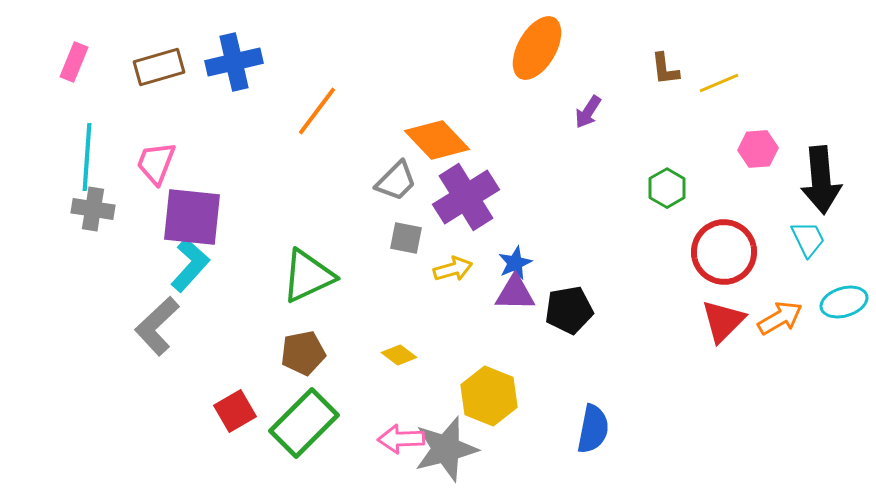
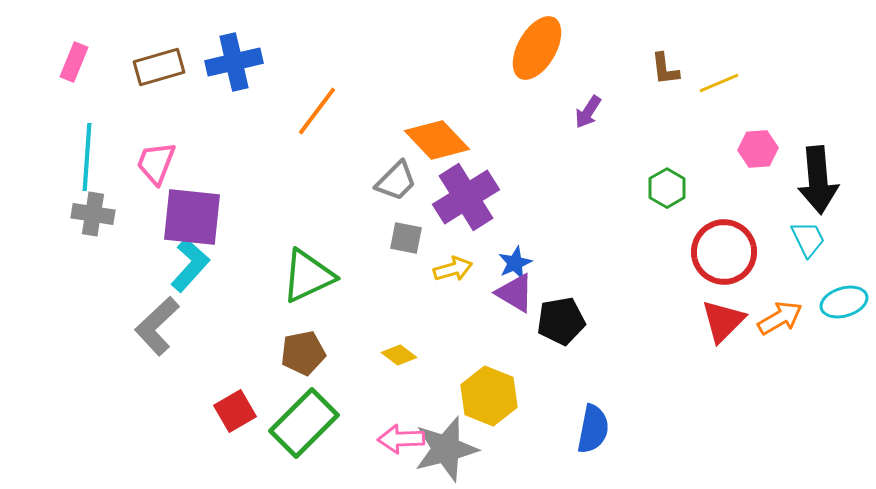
black arrow: moved 3 px left
gray cross: moved 5 px down
purple triangle: rotated 30 degrees clockwise
black pentagon: moved 8 px left, 11 px down
